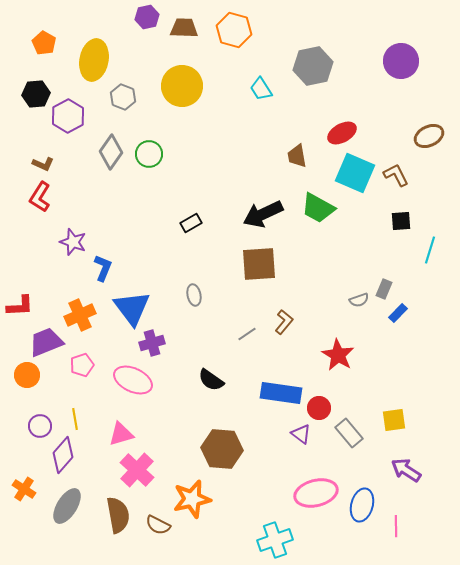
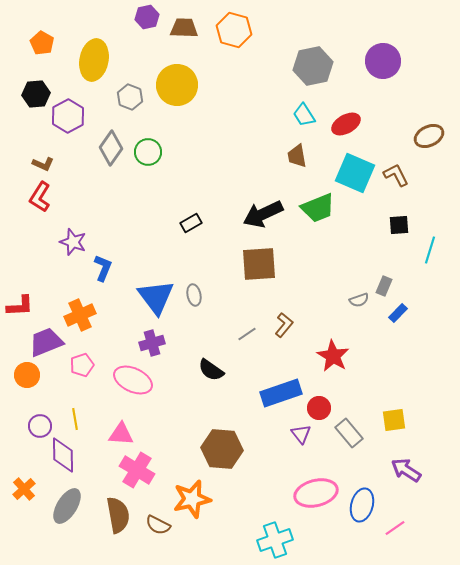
orange pentagon at (44, 43): moved 2 px left
purple circle at (401, 61): moved 18 px left
yellow circle at (182, 86): moved 5 px left, 1 px up
cyan trapezoid at (261, 89): moved 43 px right, 26 px down
gray hexagon at (123, 97): moved 7 px right
red ellipse at (342, 133): moved 4 px right, 9 px up
gray diamond at (111, 152): moved 4 px up
green circle at (149, 154): moved 1 px left, 2 px up
green trapezoid at (318, 208): rotated 51 degrees counterclockwise
black square at (401, 221): moved 2 px left, 4 px down
gray rectangle at (384, 289): moved 3 px up
blue triangle at (132, 308): moved 24 px right, 11 px up
brown L-shape at (284, 322): moved 3 px down
red star at (338, 355): moved 5 px left, 1 px down
black semicircle at (211, 380): moved 10 px up
blue rectangle at (281, 393): rotated 27 degrees counterclockwise
pink triangle at (121, 434): rotated 20 degrees clockwise
purple triangle at (301, 434): rotated 15 degrees clockwise
purple diamond at (63, 455): rotated 42 degrees counterclockwise
pink cross at (137, 470): rotated 12 degrees counterclockwise
orange cross at (24, 489): rotated 15 degrees clockwise
pink line at (396, 526): moved 1 px left, 2 px down; rotated 55 degrees clockwise
